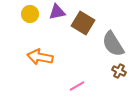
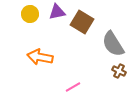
brown square: moved 1 px left, 1 px up
pink line: moved 4 px left, 1 px down
